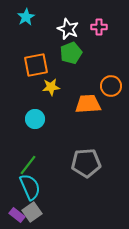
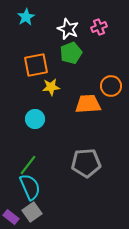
pink cross: rotated 21 degrees counterclockwise
purple rectangle: moved 6 px left, 2 px down
